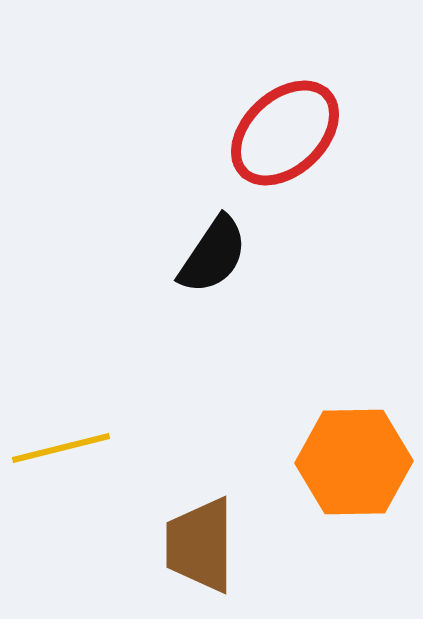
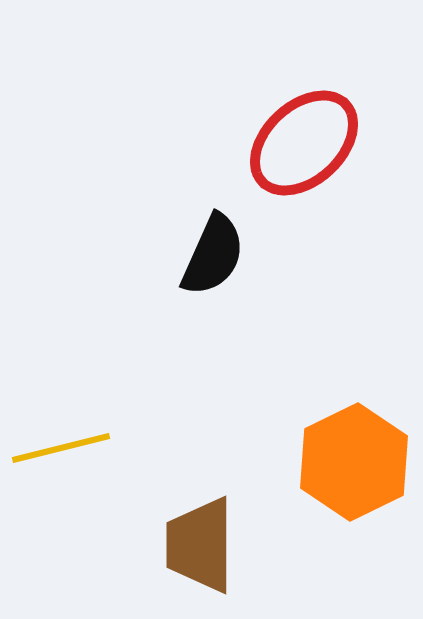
red ellipse: moved 19 px right, 10 px down
black semicircle: rotated 10 degrees counterclockwise
orange hexagon: rotated 25 degrees counterclockwise
